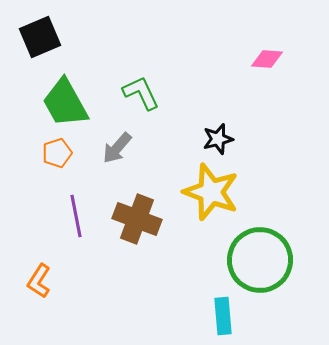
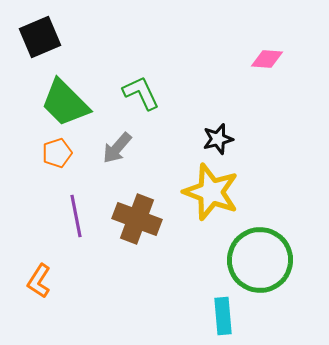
green trapezoid: rotated 16 degrees counterclockwise
